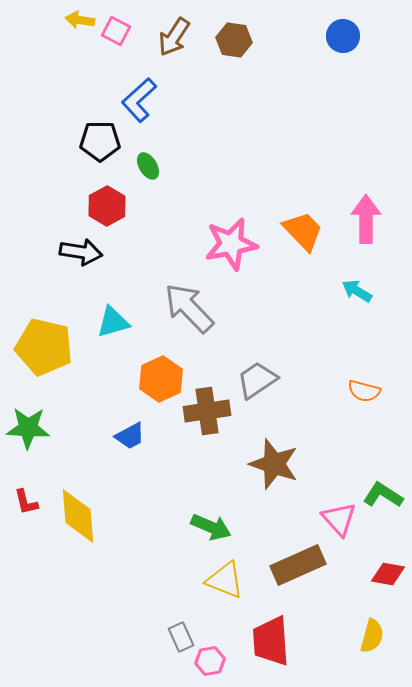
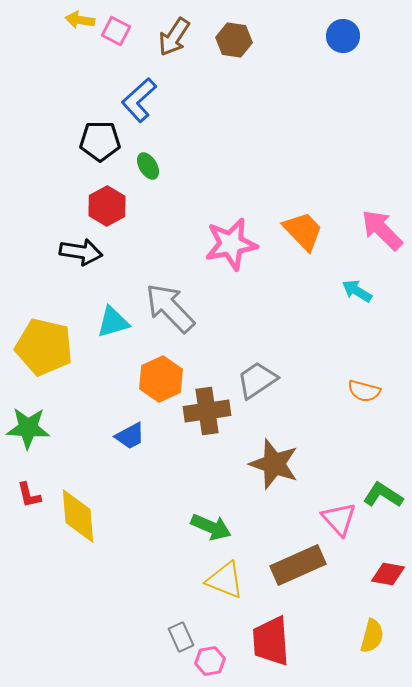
pink arrow: moved 16 px right, 11 px down; rotated 45 degrees counterclockwise
gray arrow: moved 19 px left
red L-shape: moved 3 px right, 7 px up
